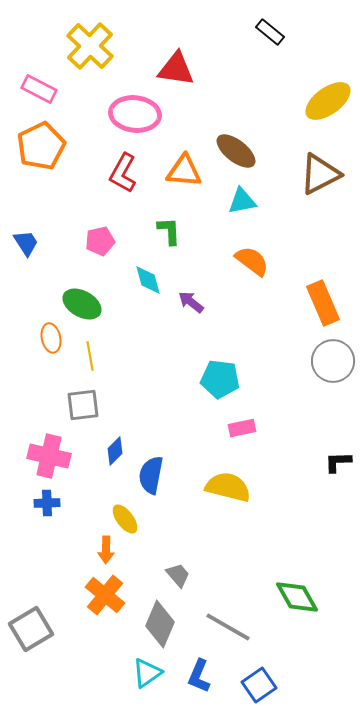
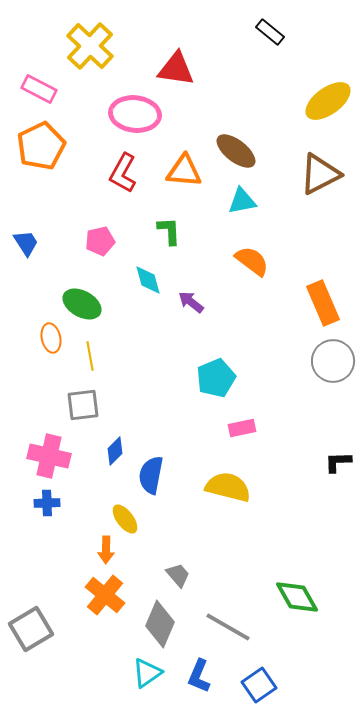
cyan pentagon at (220, 379): moved 4 px left, 1 px up; rotated 30 degrees counterclockwise
